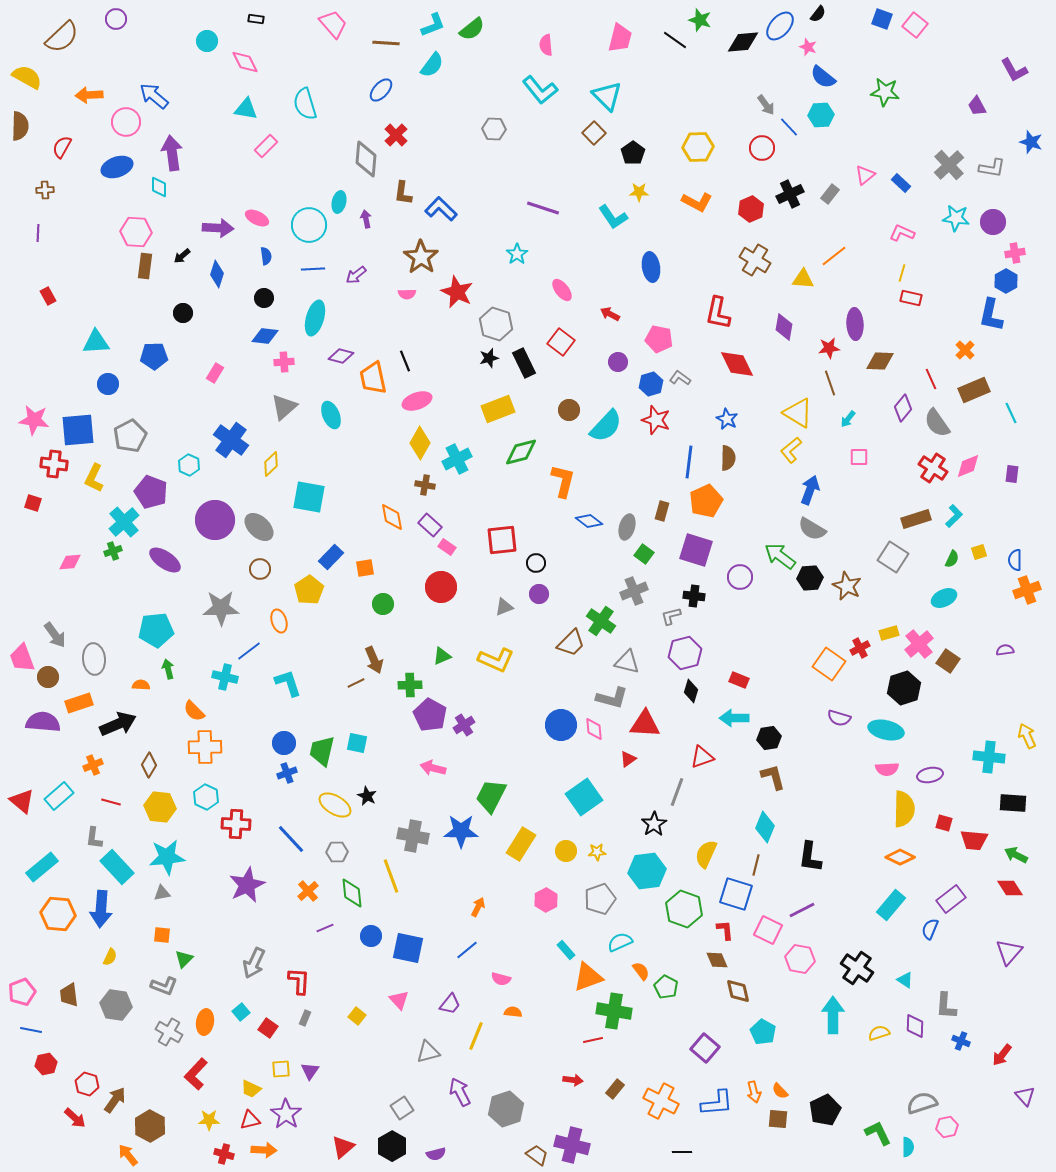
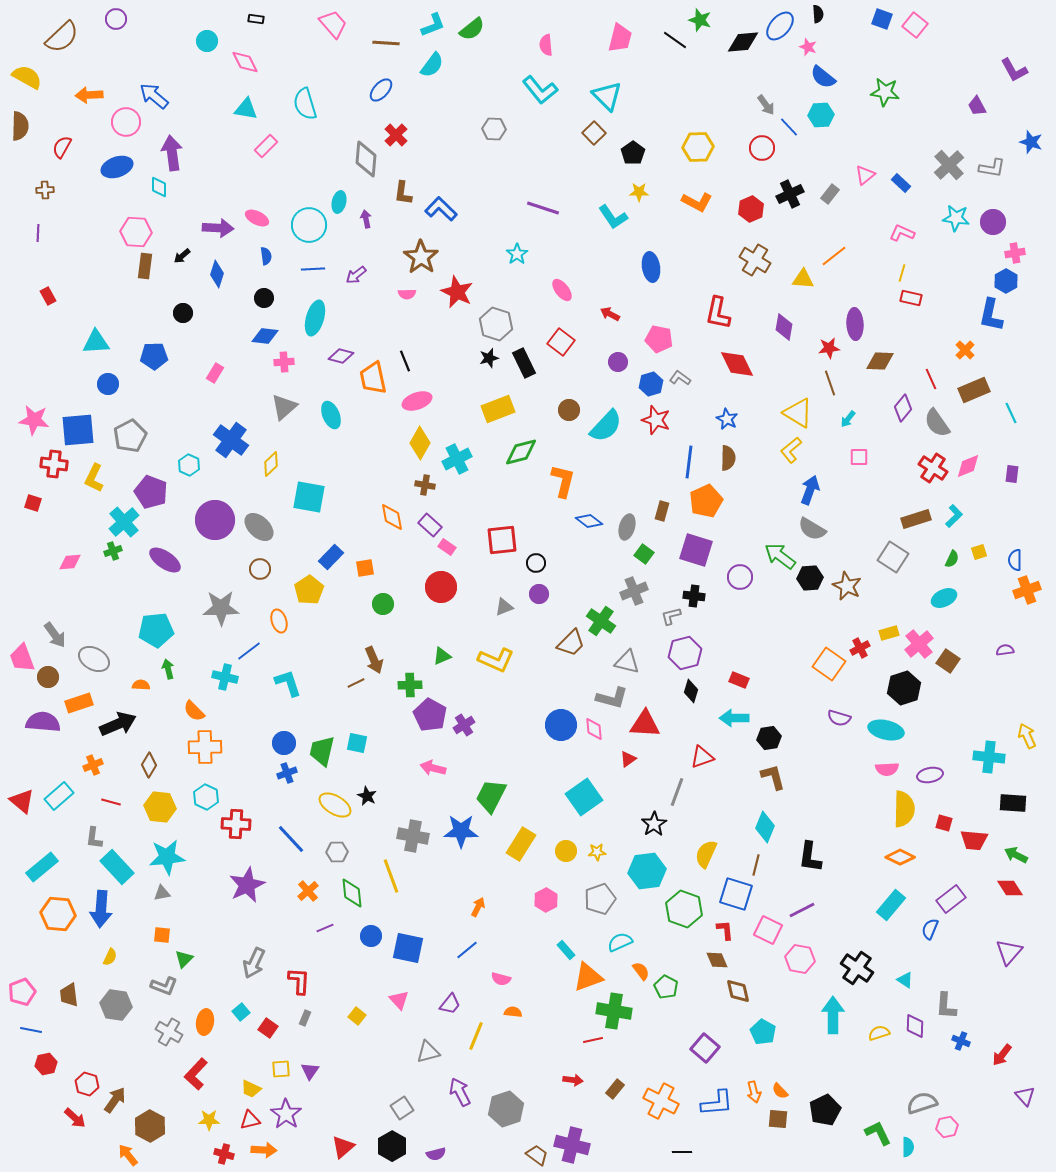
black semicircle at (818, 14): rotated 42 degrees counterclockwise
gray ellipse at (94, 659): rotated 56 degrees counterclockwise
